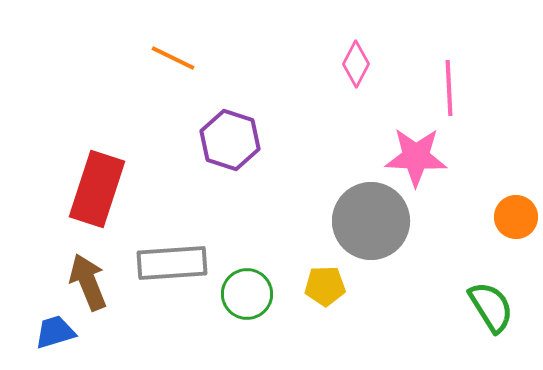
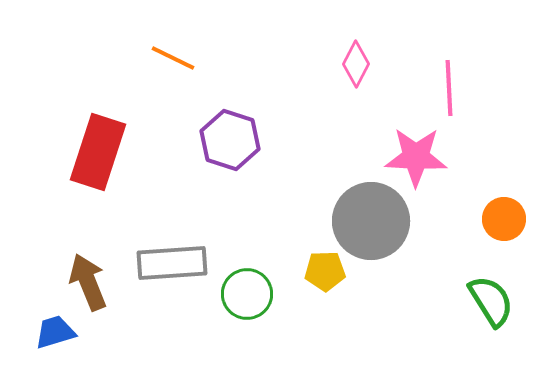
red rectangle: moved 1 px right, 37 px up
orange circle: moved 12 px left, 2 px down
yellow pentagon: moved 15 px up
green semicircle: moved 6 px up
